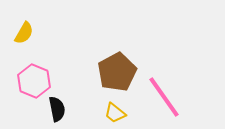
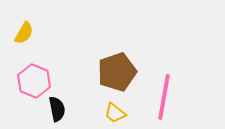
brown pentagon: rotated 9 degrees clockwise
pink line: rotated 45 degrees clockwise
